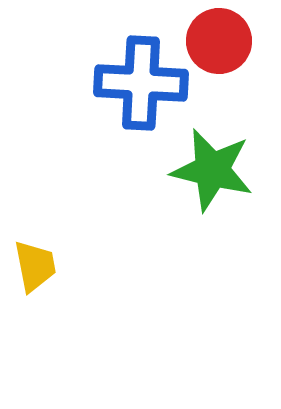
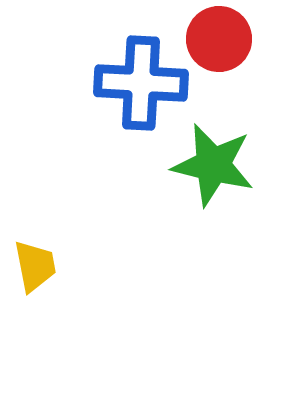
red circle: moved 2 px up
green star: moved 1 px right, 5 px up
